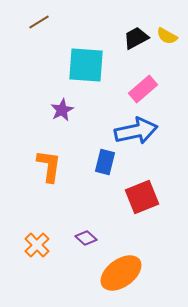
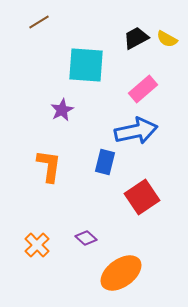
yellow semicircle: moved 3 px down
red square: rotated 12 degrees counterclockwise
